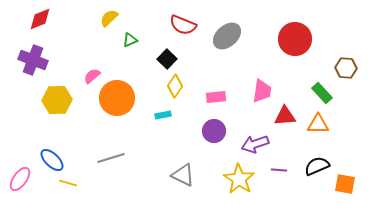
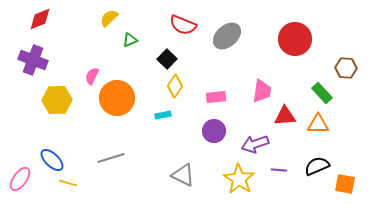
pink semicircle: rotated 24 degrees counterclockwise
